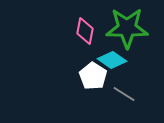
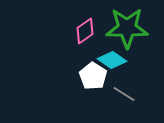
pink diamond: rotated 44 degrees clockwise
